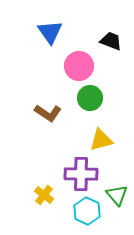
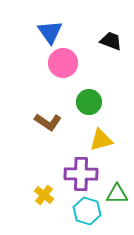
pink circle: moved 16 px left, 3 px up
green circle: moved 1 px left, 4 px down
brown L-shape: moved 9 px down
green triangle: moved 1 px up; rotated 50 degrees counterclockwise
cyan hexagon: rotated 8 degrees counterclockwise
